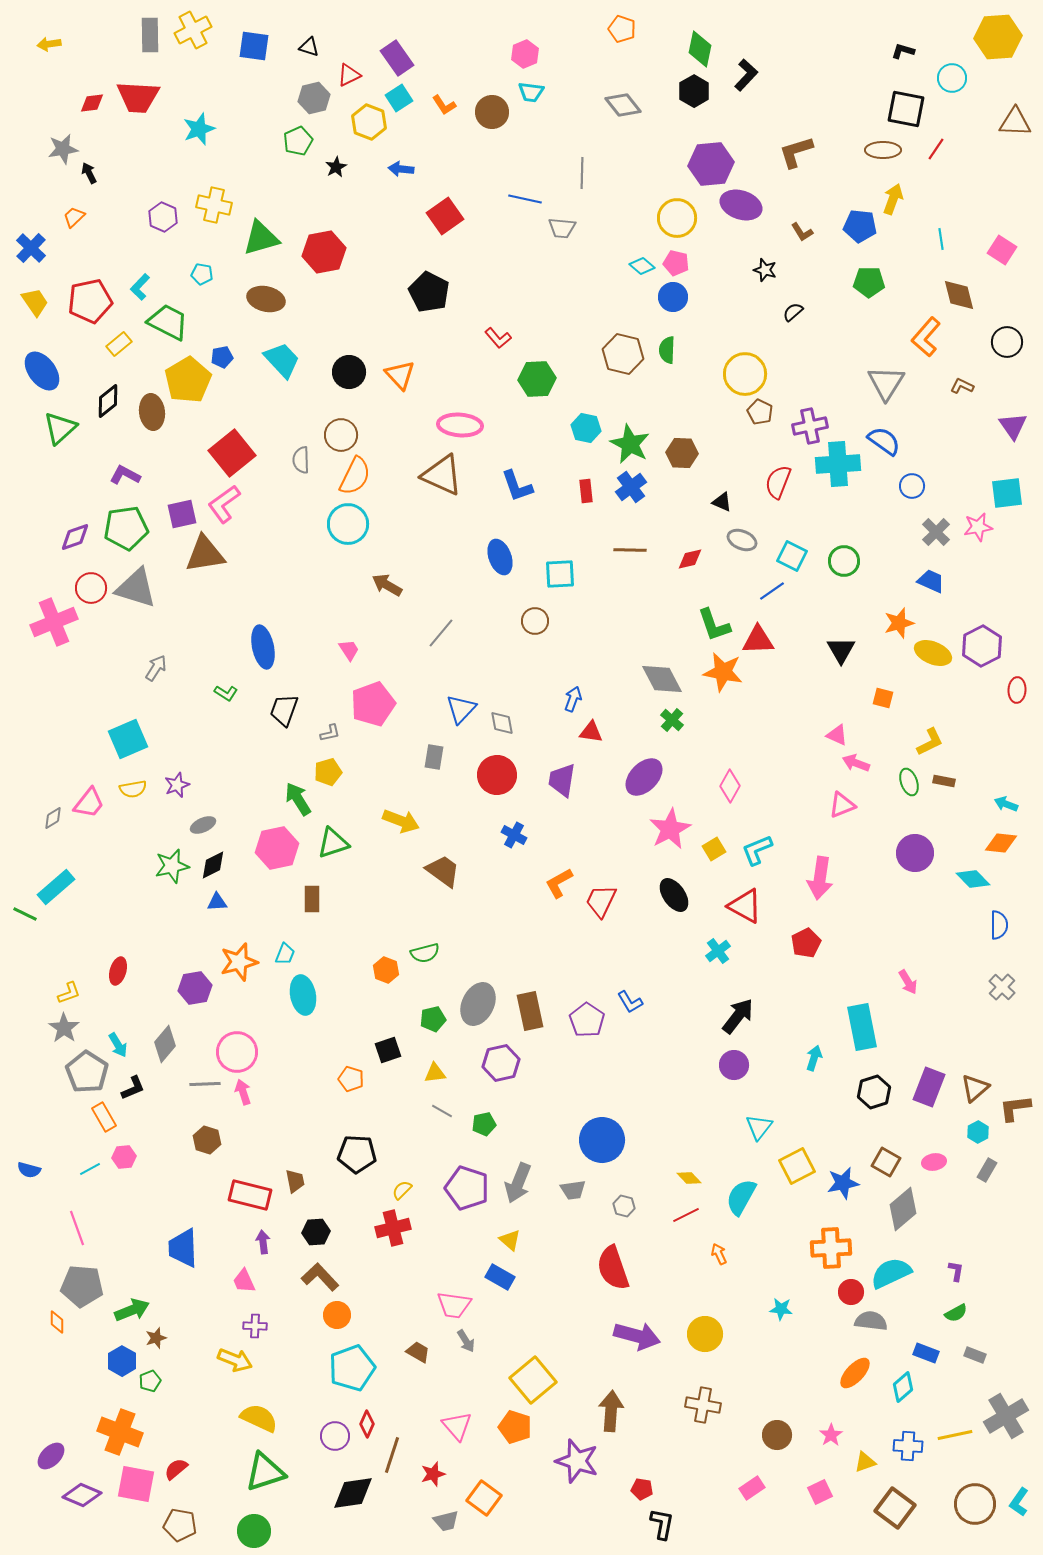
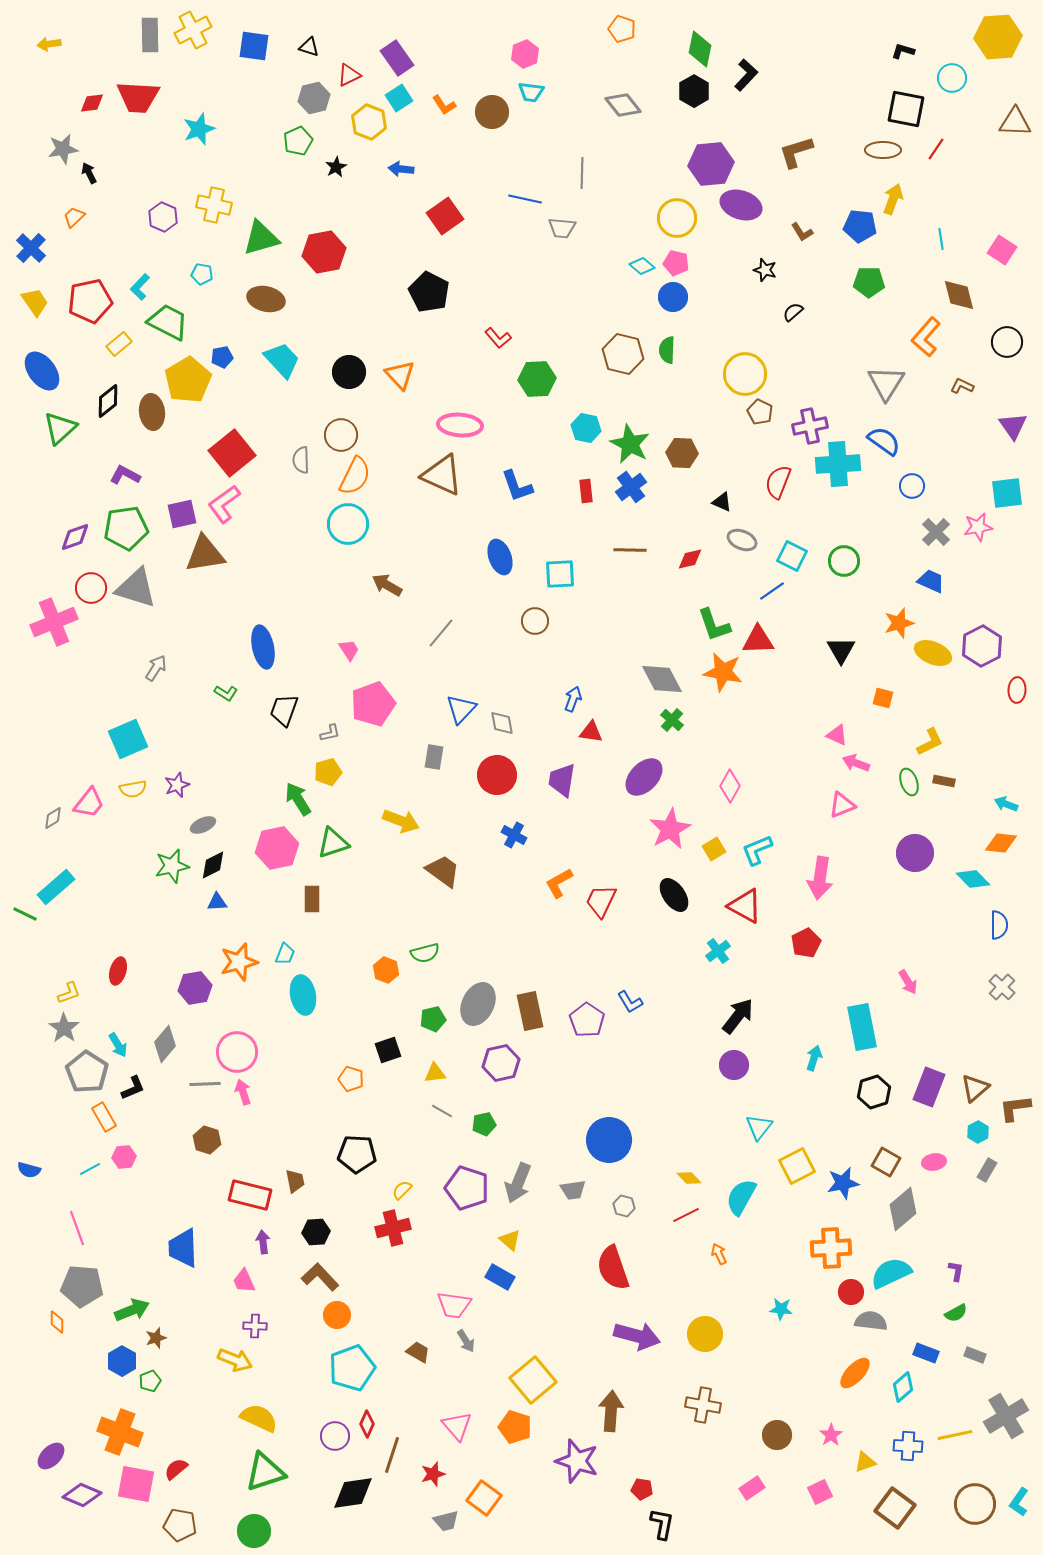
blue circle at (602, 1140): moved 7 px right
